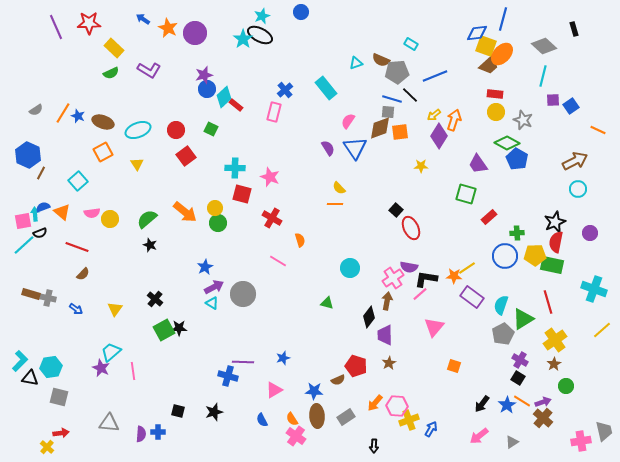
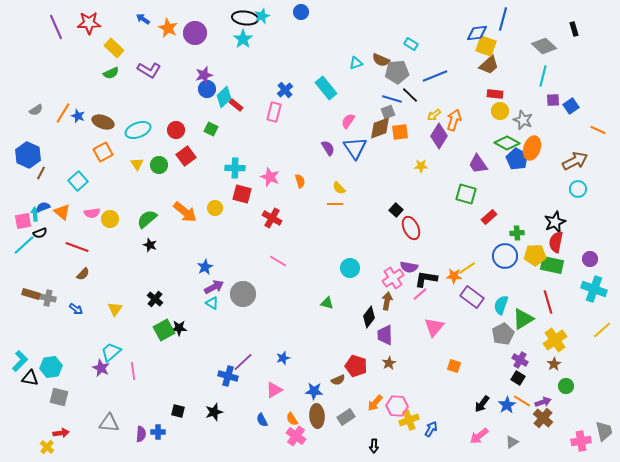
black ellipse at (260, 35): moved 15 px left, 17 px up; rotated 20 degrees counterclockwise
orange ellipse at (502, 54): moved 30 px right, 94 px down; rotated 25 degrees counterclockwise
gray square at (388, 112): rotated 24 degrees counterclockwise
yellow circle at (496, 112): moved 4 px right, 1 px up
green circle at (218, 223): moved 59 px left, 58 px up
purple circle at (590, 233): moved 26 px down
orange semicircle at (300, 240): moved 59 px up
purple line at (243, 362): rotated 45 degrees counterclockwise
